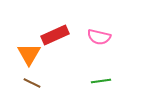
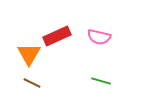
red rectangle: moved 2 px right, 1 px down
green line: rotated 24 degrees clockwise
